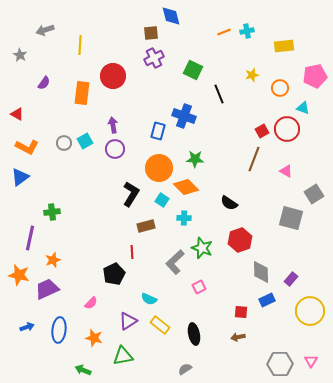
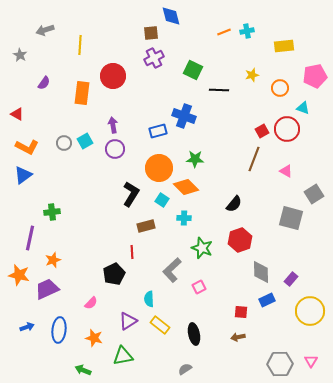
black line at (219, 94): moved 4 px up; rotated 66 degrees counterclockwise
blue rectangle at (158, 131): rotated 60 degrees clockwise
blue triangle at (20, 177): moved 3 px right, 2 px up
black semicircle at (229, 203): moved 5 px right, 1 px down; rotated 84 degrees counterclockwise
gray L-shape at (175, 262): moved 3 px left, 8 px down
cyan semicircle at (149, 299): rotated 63 degrees clockwise
